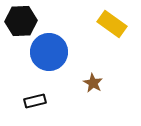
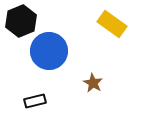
black hexagon: rotated 20 degrees counterclockwise
blue circle: moved 1 px up
